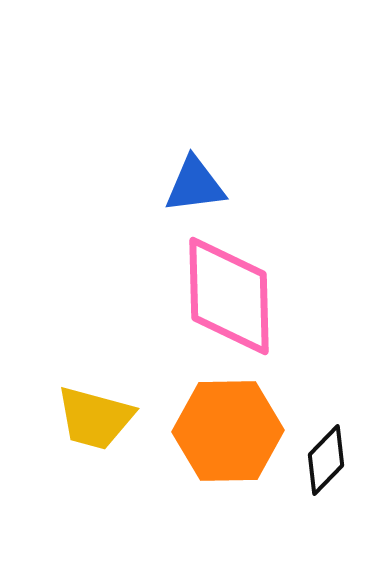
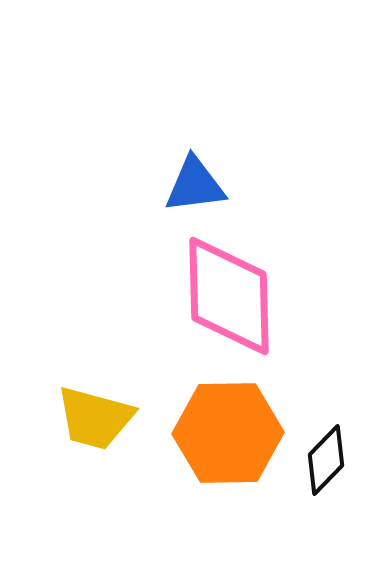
orange hexagon: moved 2 px down
